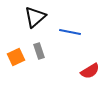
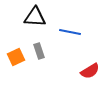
black triangle: rotated 45 degrees clockwise
